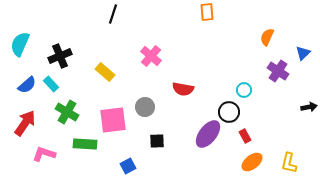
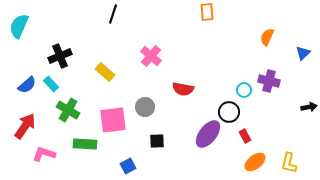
cyan semicircle: moved 1 px left, 18 px up
purple cross: moved 9 px left, 10 px down; rotated 20 degrees counterclockwise
green cross: moved 1 px right, 2 px up
red arrow: moved 3 px down
orange ellipse: moved 3 px right
